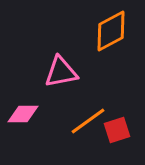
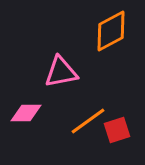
pink diamond: moved 3 px right, 1 px up
